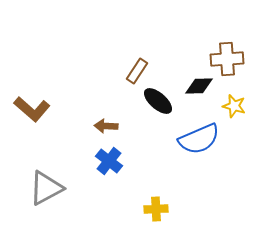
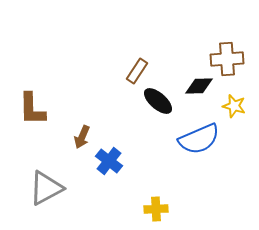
brown L-shape: rotated 48 degrees clockwise
brown arrow: moved 24 px left, 11 px down; rotated 70 degrees counterclockwise
